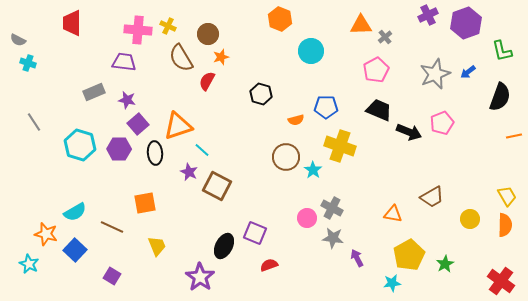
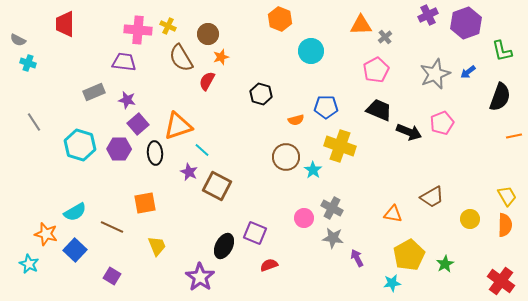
red trapezoid at (72, 23): moved 7 px left, 1 px down
pink circle at (307, 218): moved 3 px left
